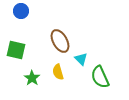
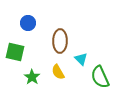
blue circle: moved 7 px right, 12 px down
brown ellipse: rotated 30 degrees clockwise
green square: moved 1 px left, 2 px down
yellow semicircle: rotated 14 degrees counterclockwise
green star: moved 1 px up
